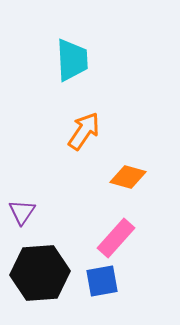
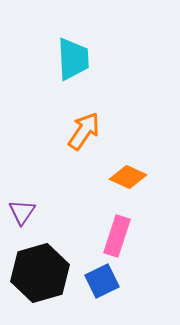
cyan trapezoid: moved 1 px right, 1 px up
orange diamond: rotated 9 degrees clockwise
pink rectangle: moved 1 px right, 2 px up; rotated 24 degrees counterclockwise
black hexagon: rotated 12 degrees counterclockwise
blue square: rotated 16 degrees counterclockwise
